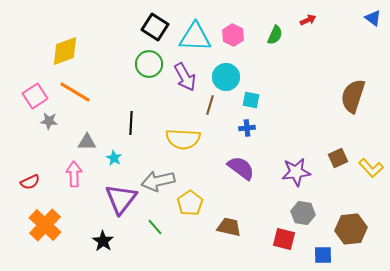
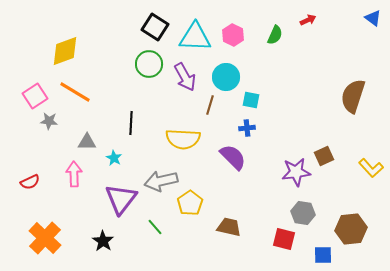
brown square: moved 14 px left, 2 px up
purple semicircle: moved 8 px left, 11 px up; rotated 8 degrees clockwise
gray arrow: moved 3 px right
orange cross: moved 13 px down
